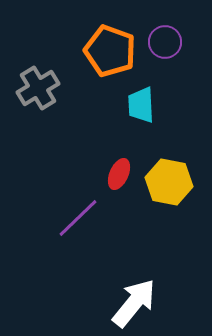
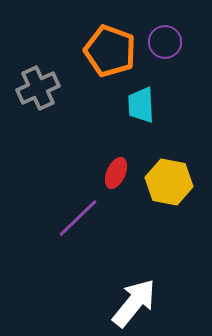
gray cross: rotated 6 degrees clockwise
red ellipse: moved 3 px left, 1 px up
